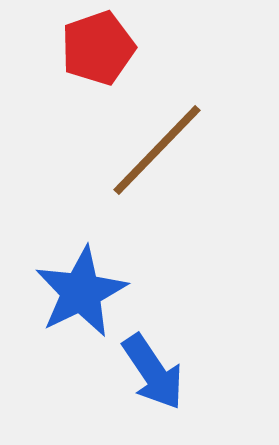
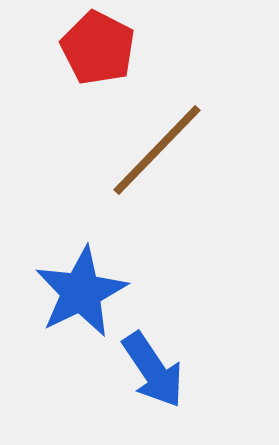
red pentagon: rotated 26 degrees counterclockwise
blue arrow: moved 2 px up
